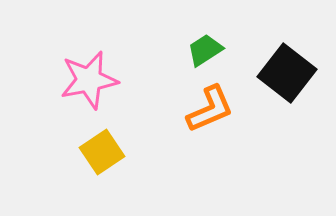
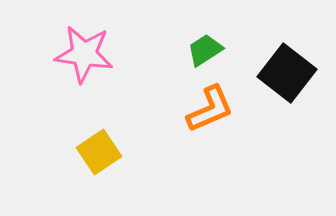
pink star: moved 5 px left, 26 px up; rotated 20 degrees clockwise
yellow square: moved 3 px left
